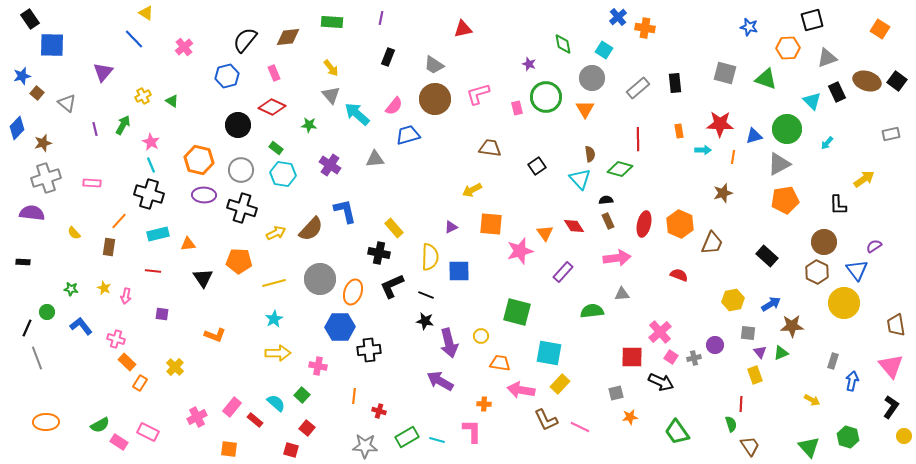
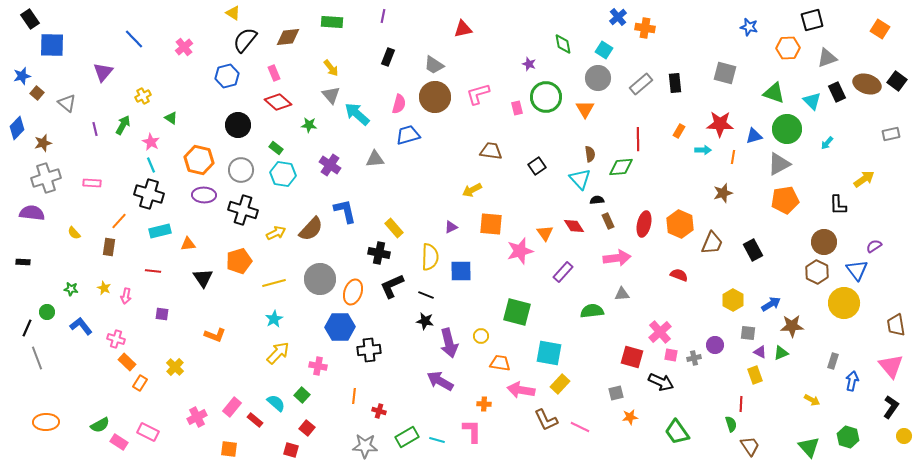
yellow triangle at (146, 13): moved 87 px right
purple line at (381, 18): moved 2 px right, 2 px up
gray circle at (592, 78): moved 6 px right
green triangle at (766, 79): moved 8 px right, 14 px down
brown ellipse at (867, 81): moved 3 px down
gray rectangle at (638, 88): moved 3 px right, 4 px up
brown circle at (435, 99): moved 2 px up
green triangle at (172, 101): moved 1 px left, 17 px down
pink semicircle at (394, 106): moved 5 px right, 2 px up; rotated 24 degrees counterclockwise
red diamond at (272, 107): moved 6 px right, 5 px up; rotated 16 degrees clockwise
orange rectangle at (679, 131): rotated 40 degrees clockwise
brown trapezoid at (490, 148): moved 1 px right, 3 px down
green diamond at (620, 169): moved 1 px right, 2 px up; rotated 20 degrees counterclockwise
black semicircle at (606, 200): moved 9 px left
black cross at (242, 208): moved 1 px right, 2 px down
cyan rectangle at (158, 234): moved 2 px right, 3 px up
black rectangle at (767, 256): moved 14 px left, 6 px up; rotated 20 degrees clockwise
orange pentagon at (239, 261): rotated 20 degrees counterclockwise
blue square at (459, 271): moved 2 px right
yellow hexagon at (733, 300): rotated 20 degrees counterclockwise
purple triangle at (760, 352): rotated 24 degrees counterclockwise
yellow arrow at (278, 353): rotated 45 degrees counterclockwise
red square at (632, 357): rotated 15 degrees clockwise
pink square at (671, 357): moved 2 px up; rotated 24 degrees counterclockwise
